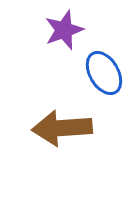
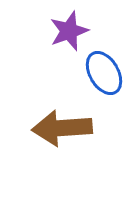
purple star: moved 5 px right, 1 px down
